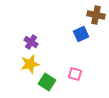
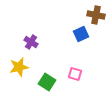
yellow star: moved 11 px left, 3 px down
